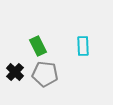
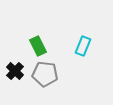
cyan rectangle: rotated 24 degrees clockwise
black cross: moved 1 px up
